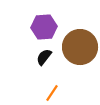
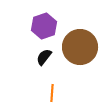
purple hexagon: moved 1 px up; rotated 15 degrees counterclockwise
orange line: rotated 30 degrees counterclockwise
